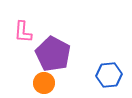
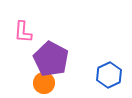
purple pentagon: moved 2 px left, 5 px down
blue hexagon: rotated 20 degrees counterclockwise
